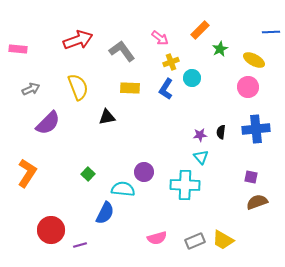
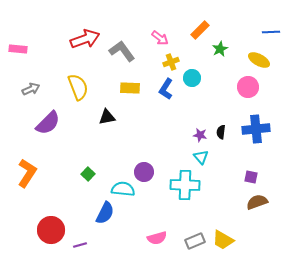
red arrow: moved 7 px right, 1 px up
yellow ellipse: moved 5 px right
purple star: rotated 16 degrees clockwise
